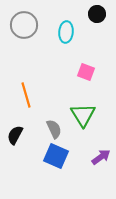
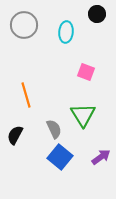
blue square: moved 4 px right, 1 px down; rotated 15 degrees clockwise
